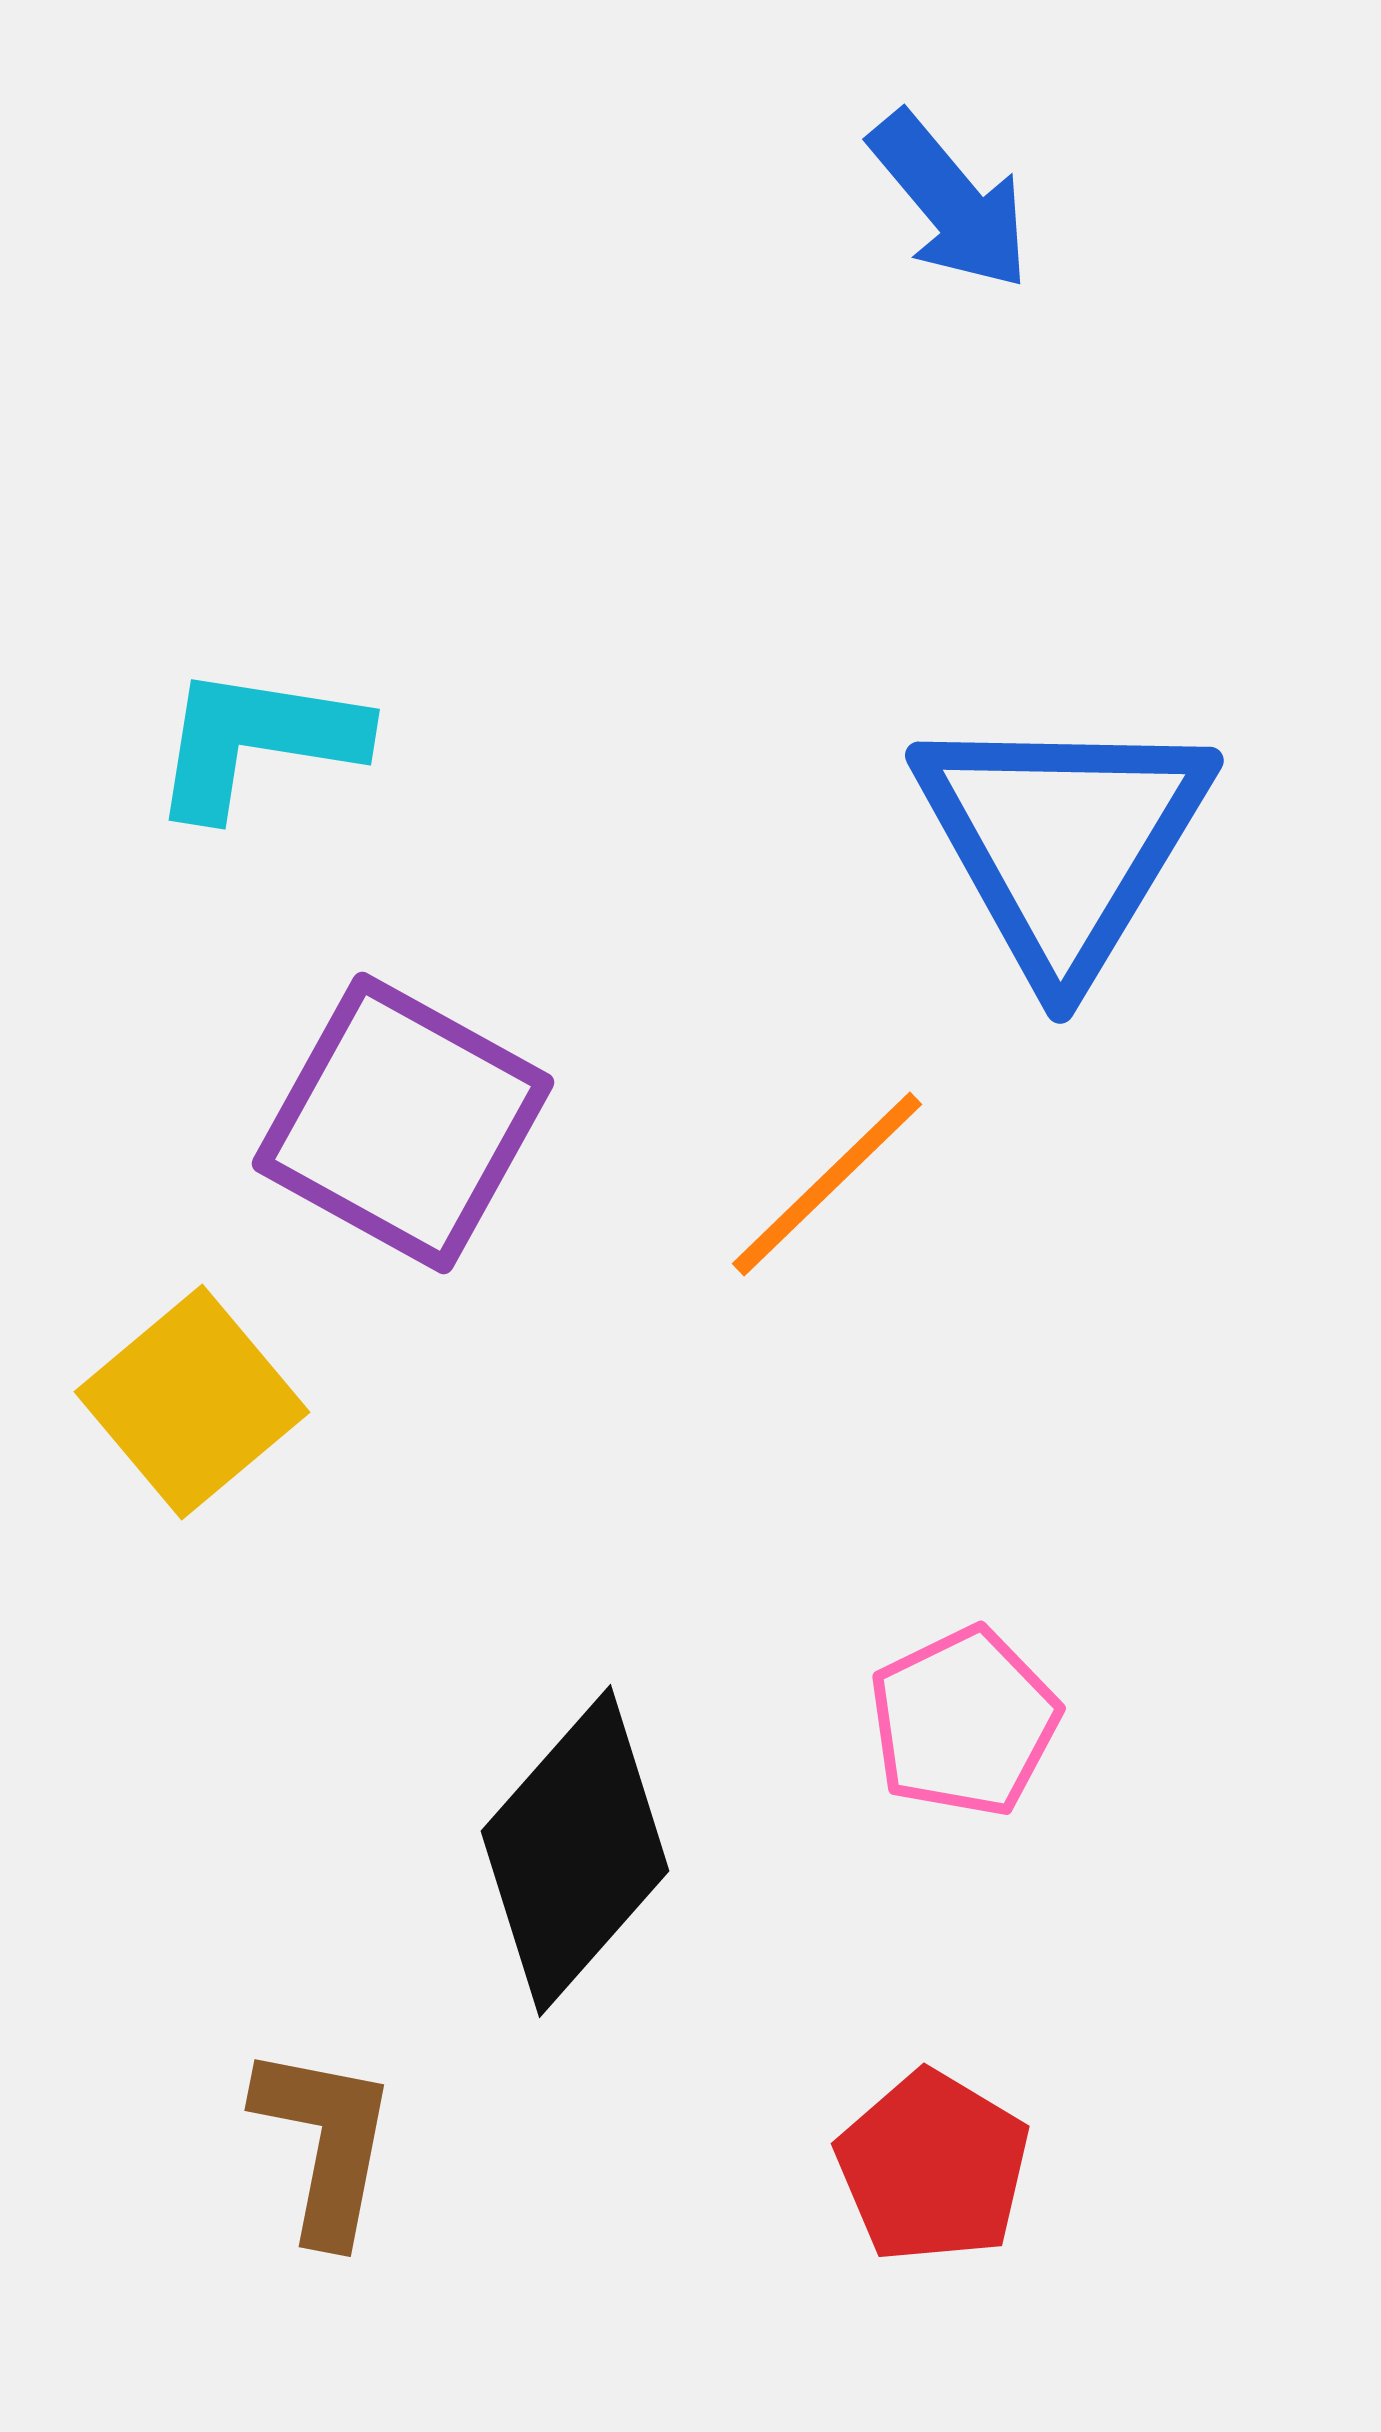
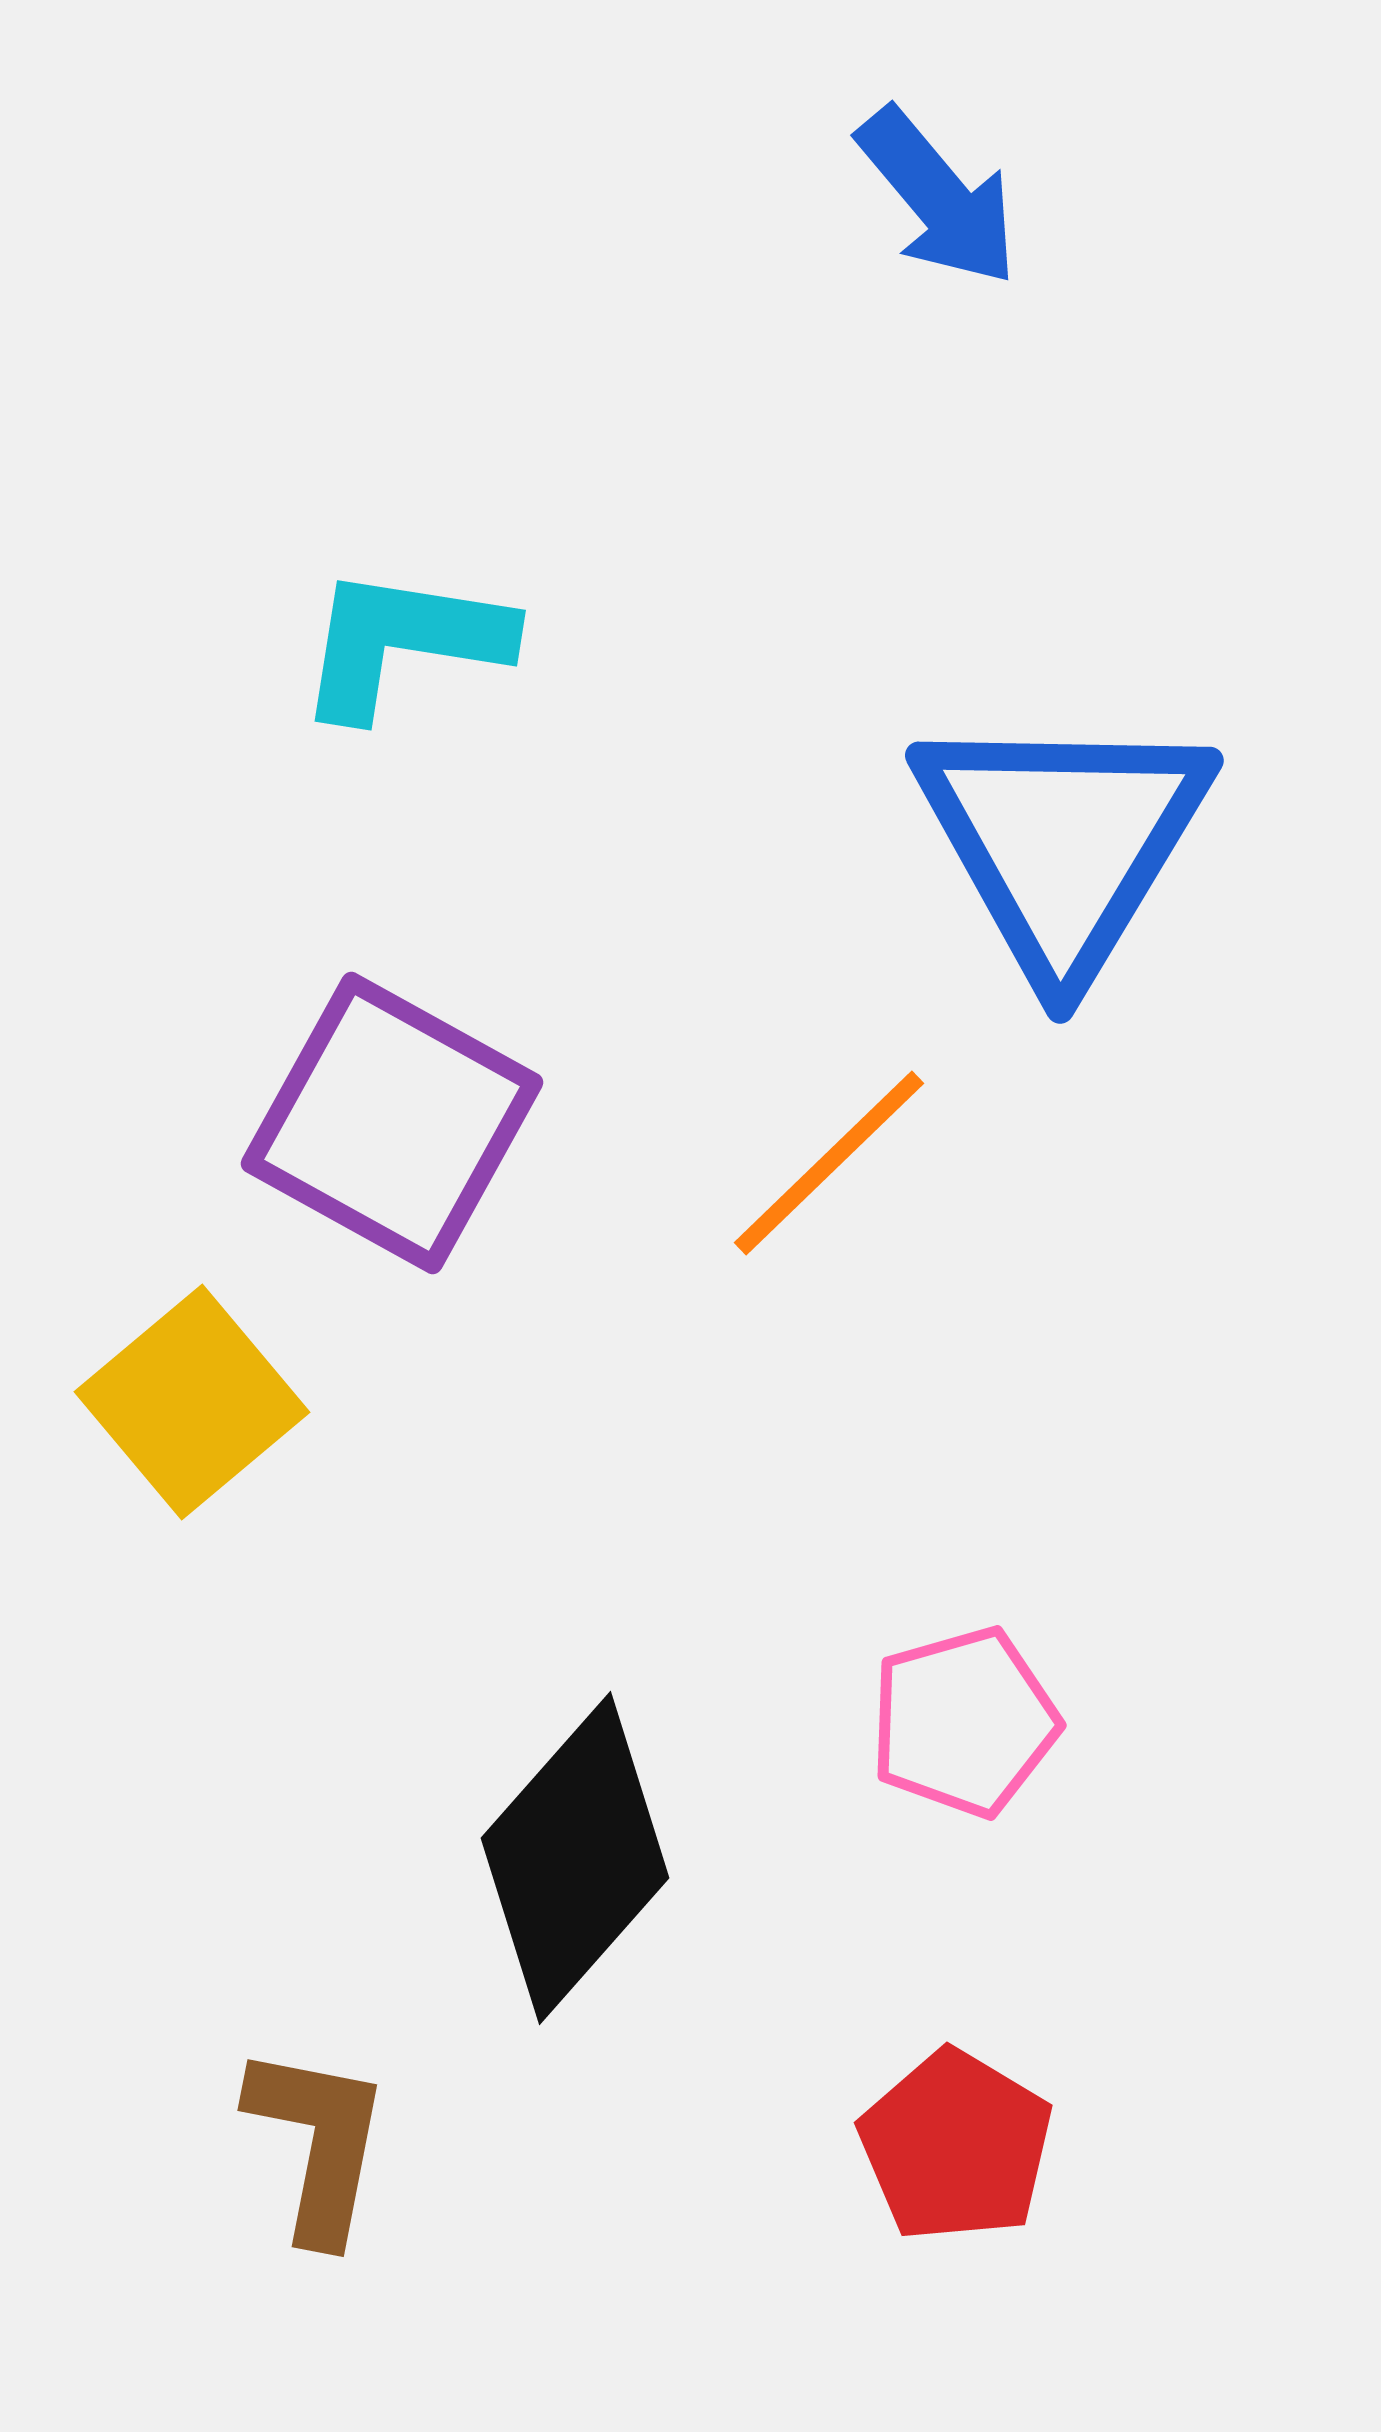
blue arrow: moved 12 px left, 4 px up
cyan L-shape: moved 146 px right, 99 px up
purple square: moved 11 px left
orange line: moved 2 px right, 21 px up
pink pentagon: rotated 10 degrees clockwise
black diamond: moved 7 px down
brown L-shape: moved 7 px left
red pentagon: moved 23 px right, 21 px up
